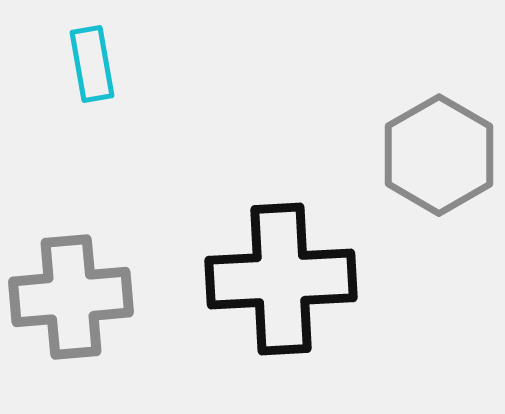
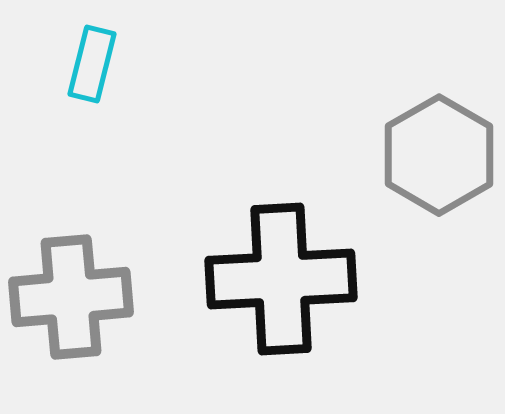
cyan rectangle: rotated 24 degrees clockwise
